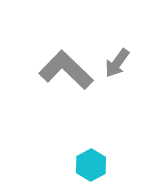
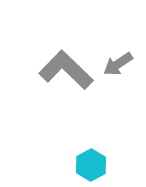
gray arrow: moved 1 px right, 1 px down; rotated 20 degrees clockwise
